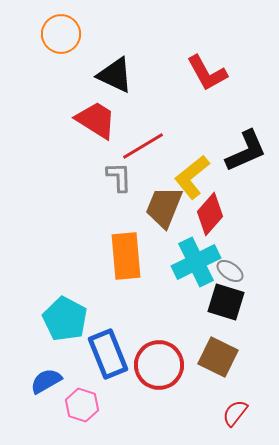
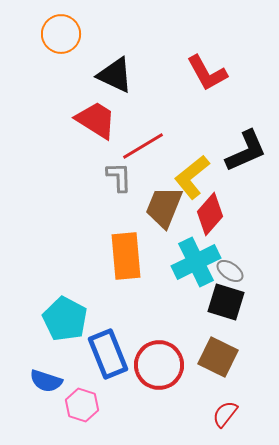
blue semicircle: rotated 132 degrees counterclockwise
red semicircle: moved 10 px left, 1 px down
